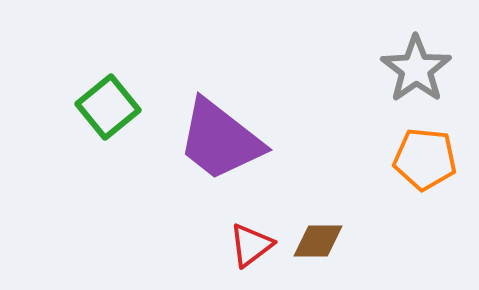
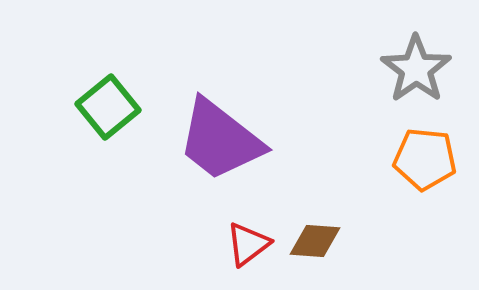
brown diamond: moved 3 px left; rotated 4 degrees clockwise
red triangle: moved 3 px left, 1 px up
